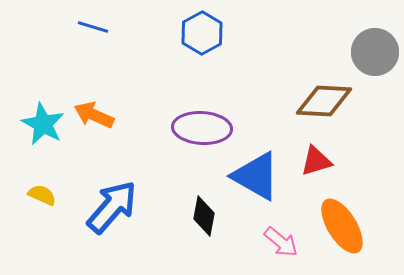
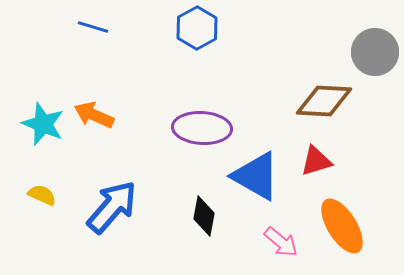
blue hexagon: moved 5 px left, 5 px up
cyan star: rotated 6 degrees counterclockwise
